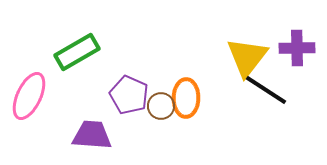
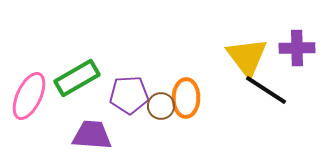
green rectangle: moved 26 px down
yellow triangle: rotated 15 degrees counterclockwise
purple pentagon: rotated 27 degrees counterclockwise
